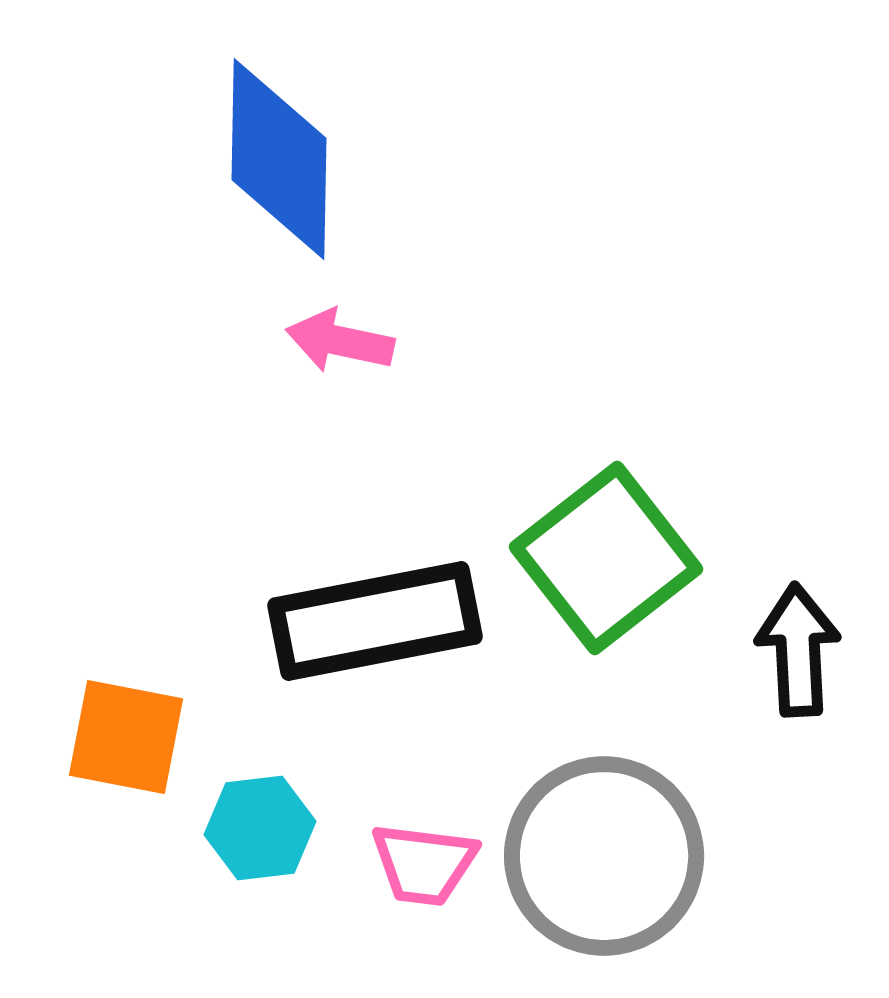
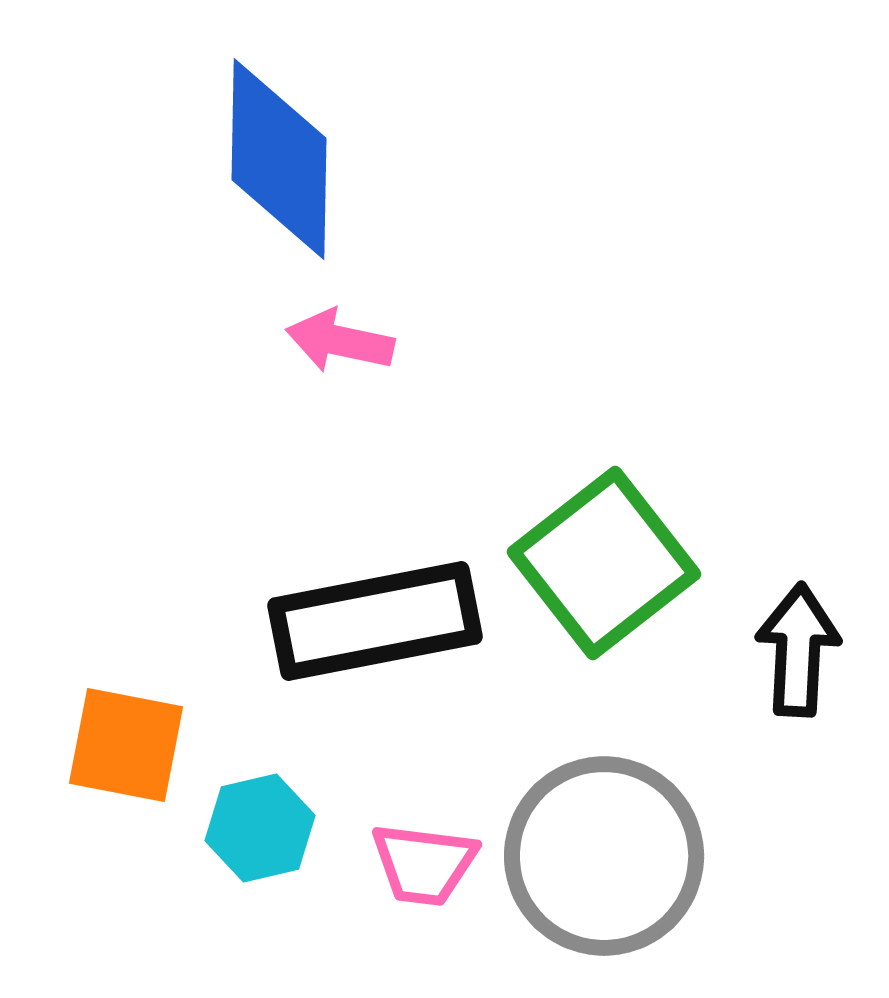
green square: moved 2 px left, 5 px down
black arrow: rotated 6 degrees clockwise
orange square: moved 8 px down
cyan hexagon: rotated 6 degrees counterclockwise
